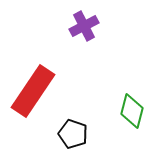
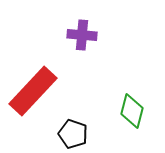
purple cross: moved 2 px left, 9 px down; rotated 32 degrees clockwise
red rectangle: rotated 9 degrees clockwise
